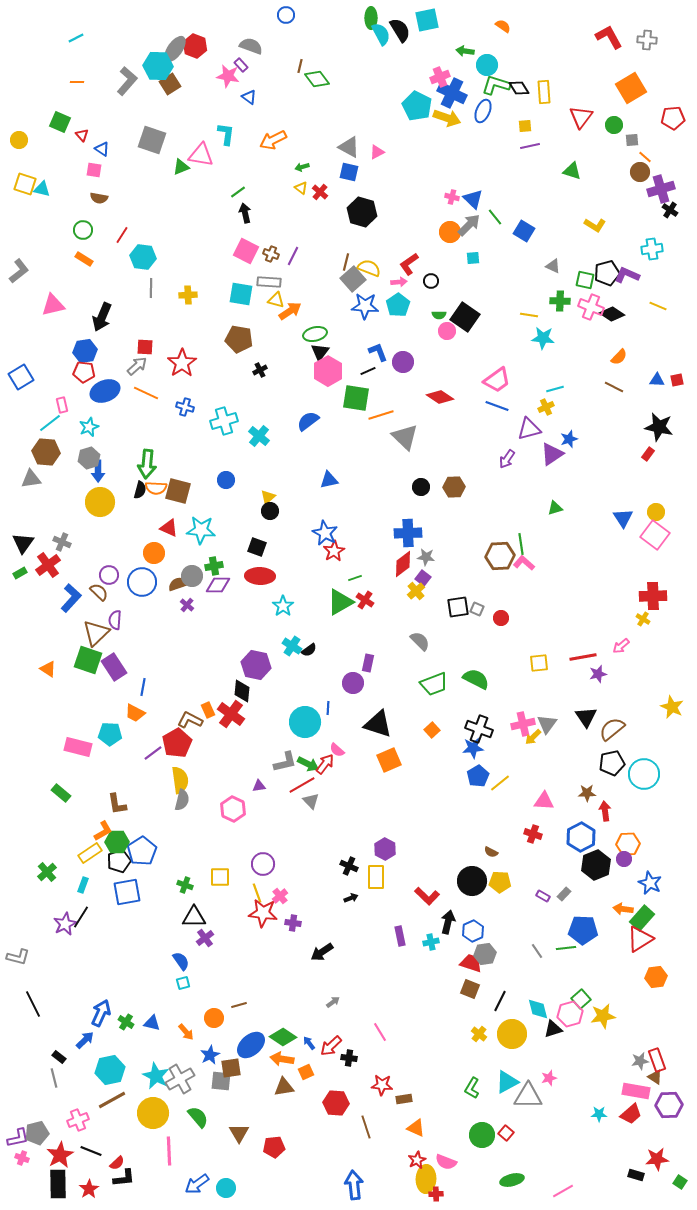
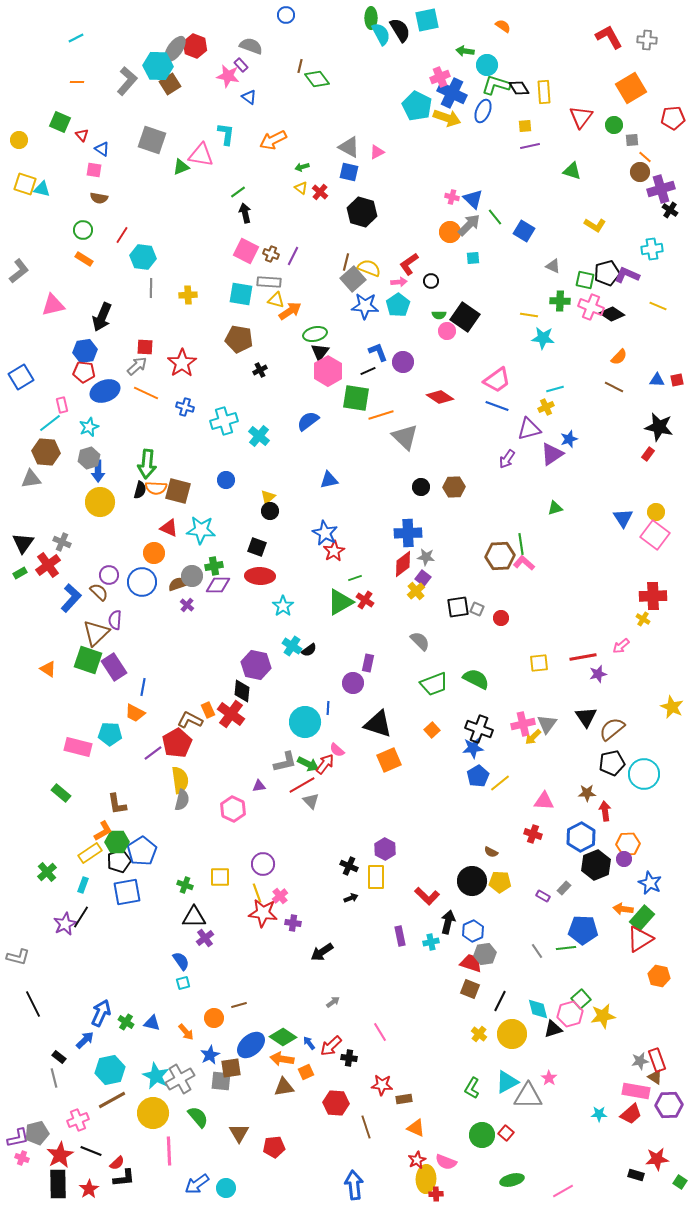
gray rectangle at (564, 894): moved 6 px up
orange hexagon at (656, 977): moved 3 px right, 1 px up; rotated 20 degrees clockwise
pink star at (549, 1078): rotated 21 degrees counterclockwise
